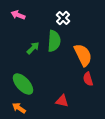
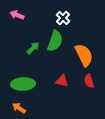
pink arrow: moved 1 px left
green semicircle: moved 1 px right; rotated 15 degrees clockwise
orange semicircle: moved 1 px right
red semicircle: moved 1 px right, 2 px down
green ellipse: rotated 50 degrees counterclockwise
red triangle: moved 20 px up
